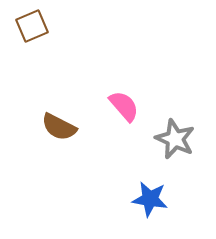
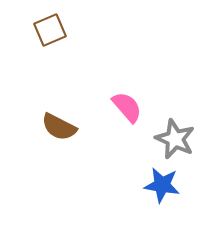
brown square: moved 18 px right, 4 px down
pink semicircle: moved 3 px right, 1 px down
blue star: moved 12 px right, 14 px up
